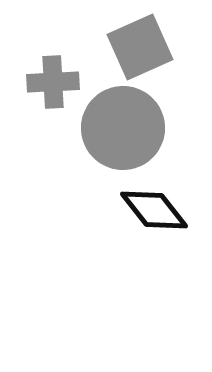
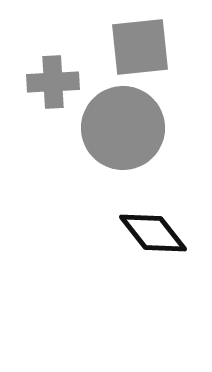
gray square: rotated 18 degrees clockwise
black diamond: moved 1 px left, 23 px down
